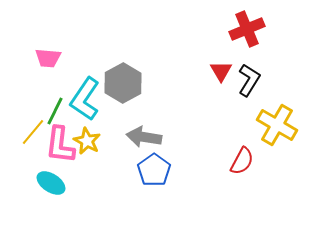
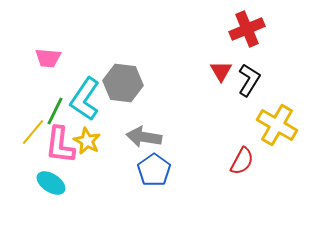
gray hexagon: rotated 24 degrees counterclockwise
